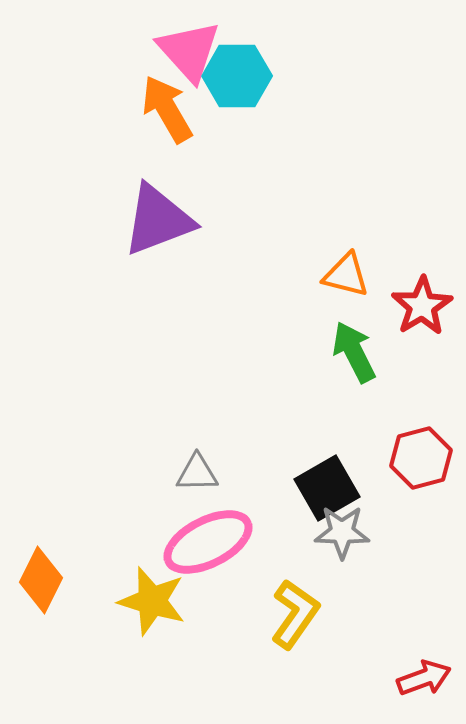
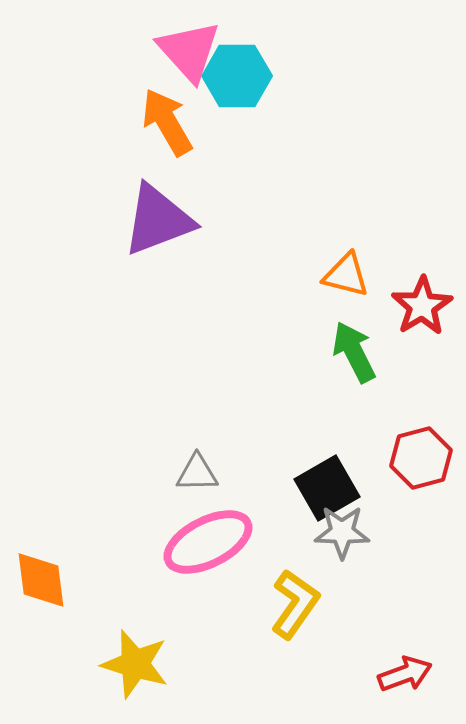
orange arrow: moved 13 px down
orange diamond: rotated 34 degrees counterclockwise
yellow star: moved 17 px left, 63 px down
yellow L-shape: moved 10 px up
red arrow: moved 19 px left, 4 px up
